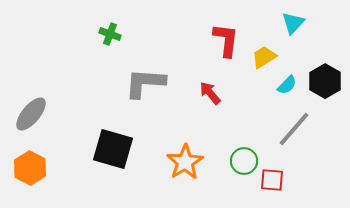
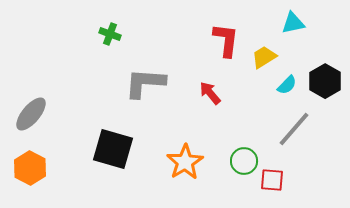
cyan triangle: rotated 35 degrees clockwise
